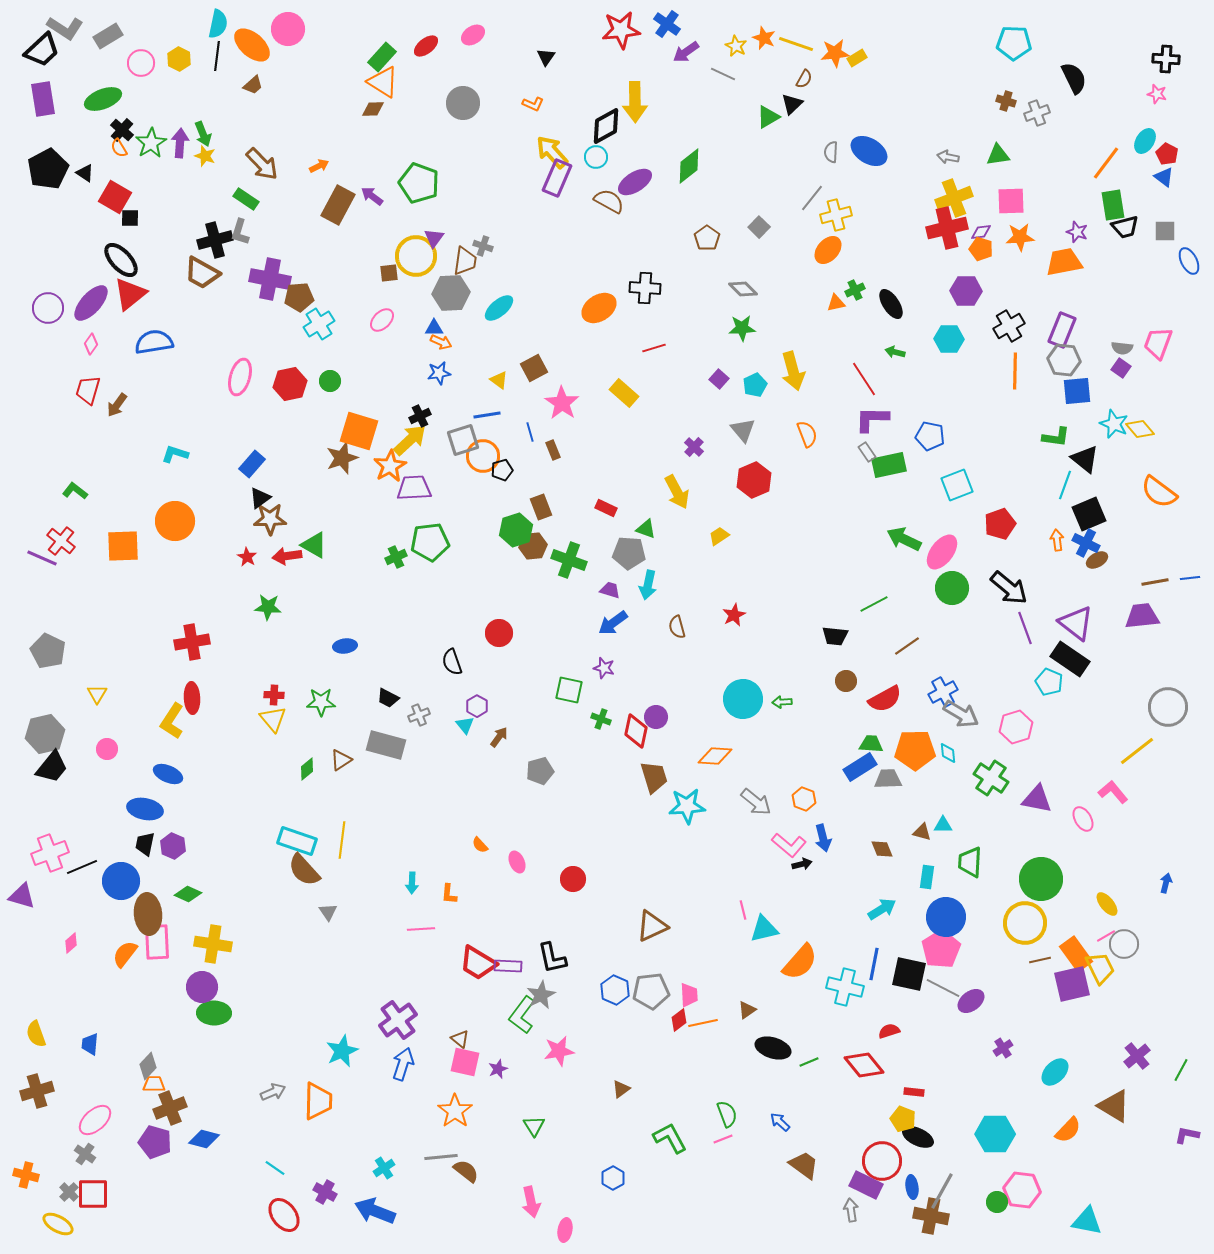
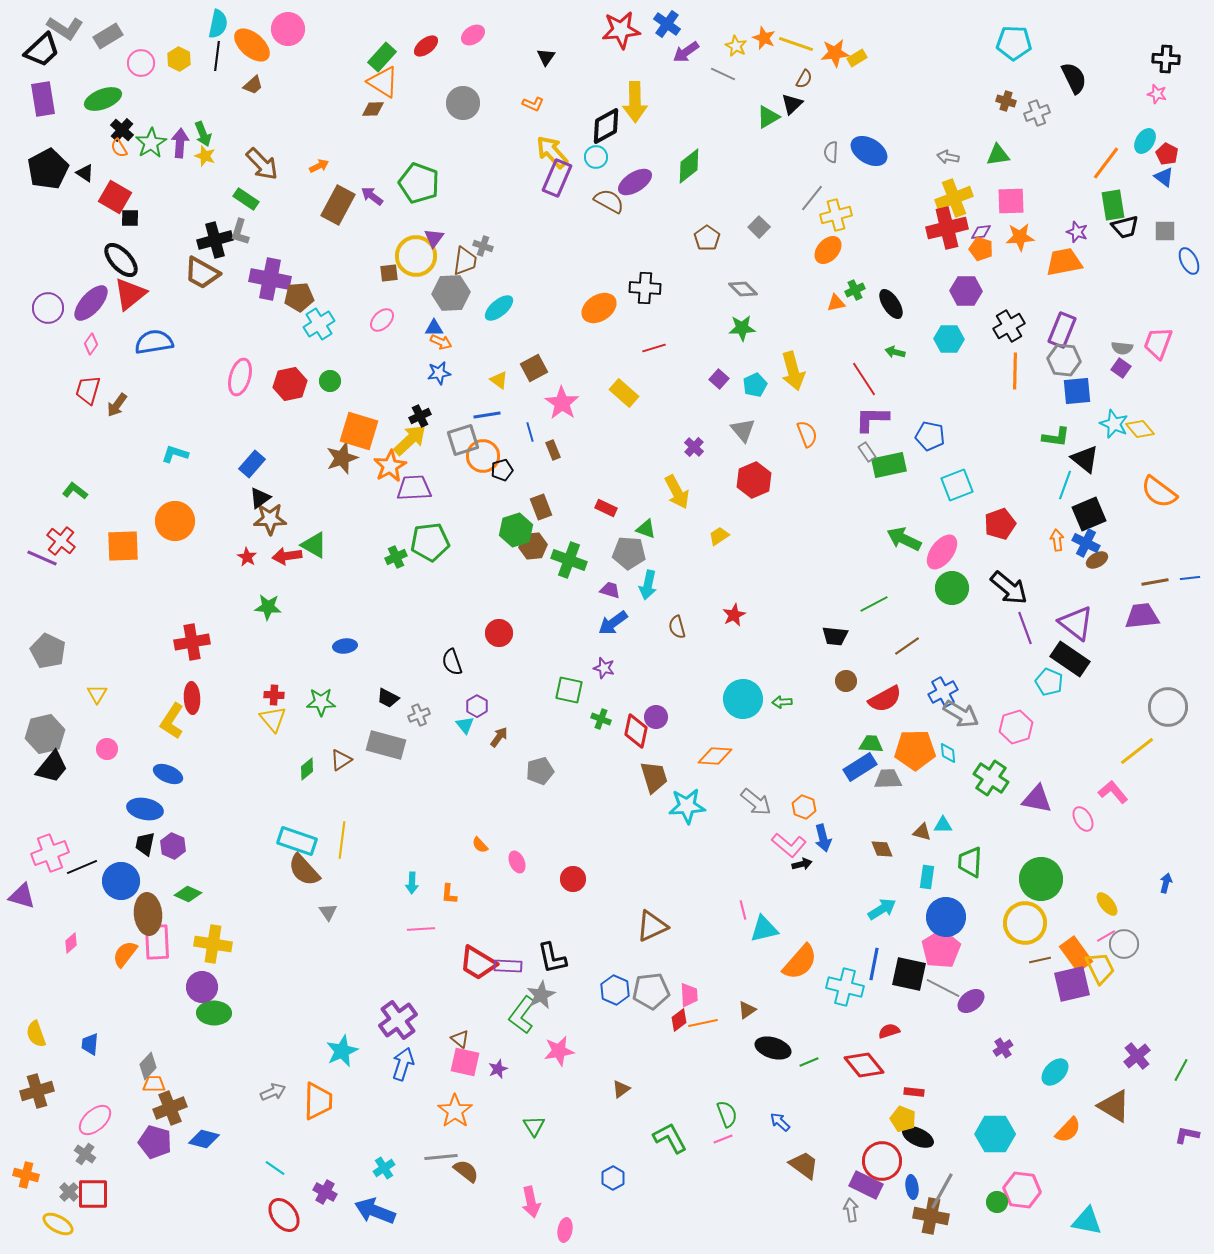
orange hexagon at (804, 799): moved 8 px down
